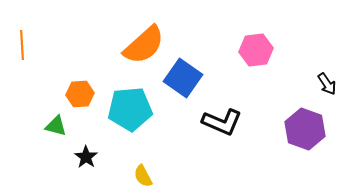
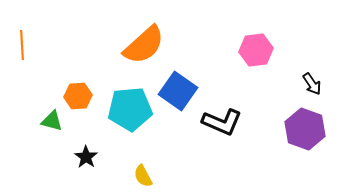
blue square: moved 5 px left, 13 px down
black arrow: moved 15 px left
orange hexagon: moved 2 px left, 2 px down
green triangle: moved 4 px left, 5 px up
